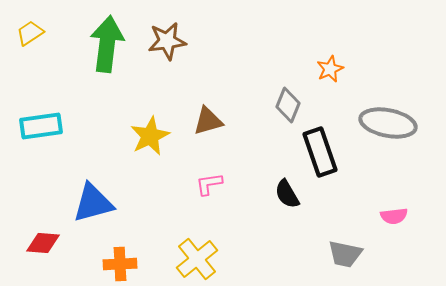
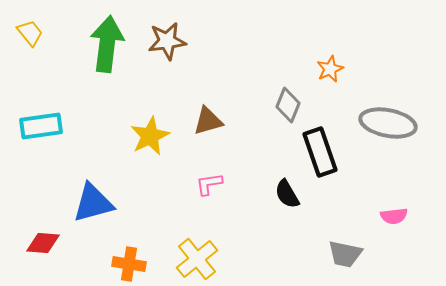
yellow trapezoid: rotated 84 degrees clockwise
orange cross: moved 9 px right; rotated 12 degrees clockwise
